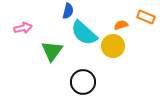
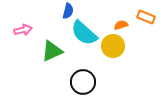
pink arrow: moved 2 px down
green triangle: rotated 30 degrees clockwise
